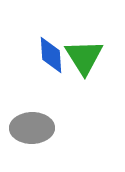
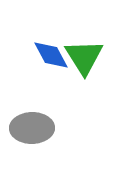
blue diamond: rotated 24 degrees counterclockwise
